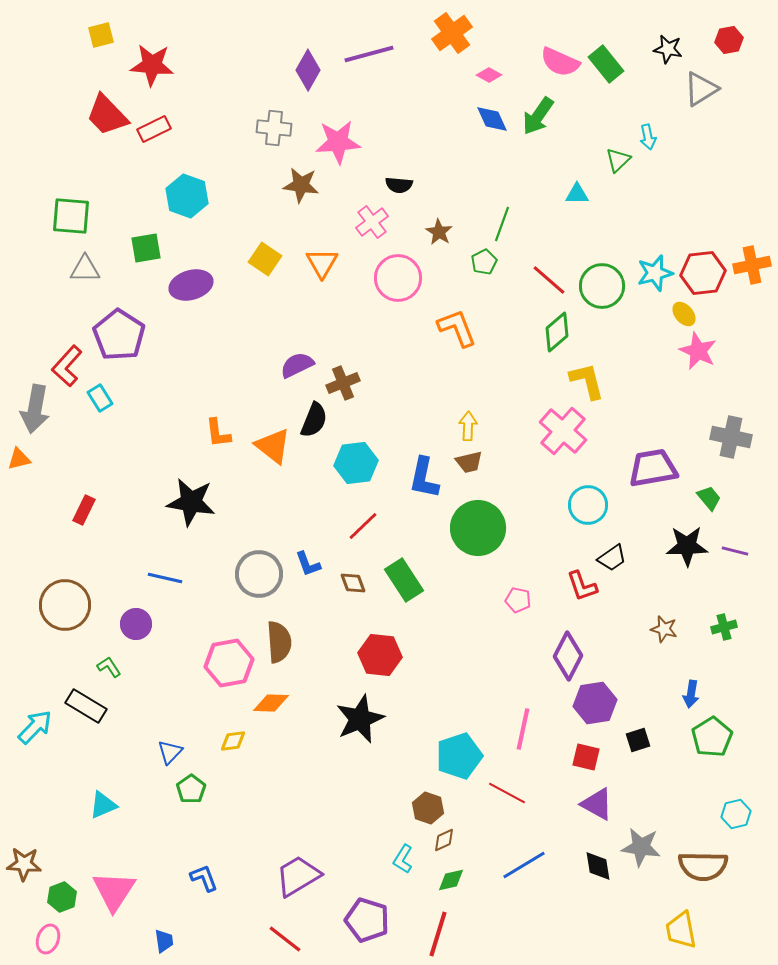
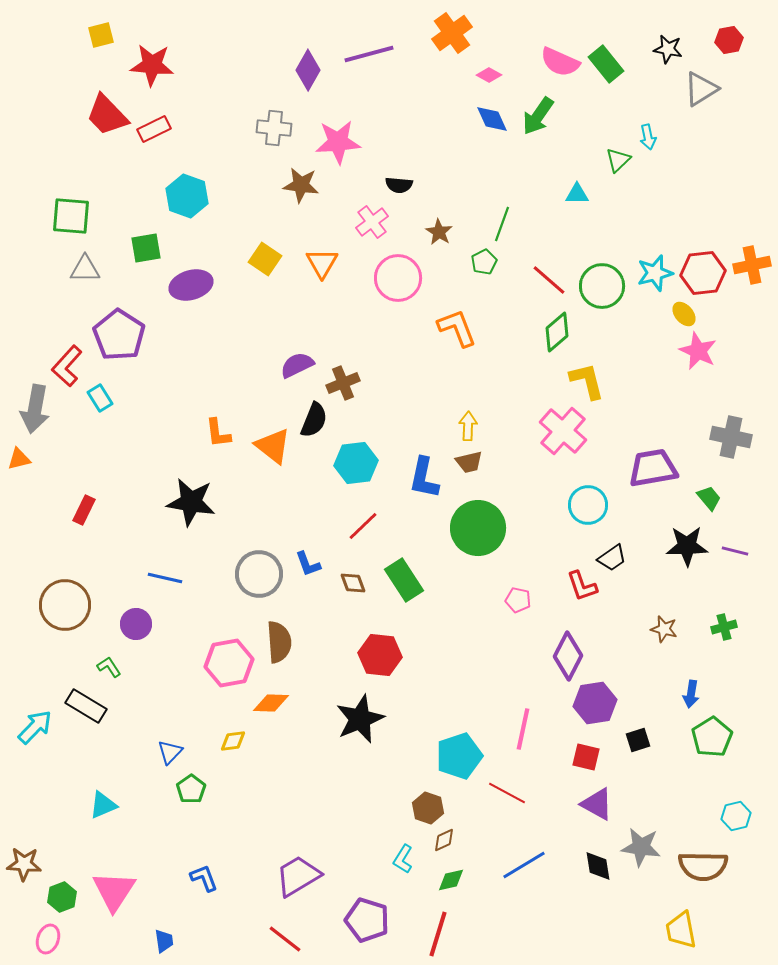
cyan hexagon at (736, 814): moved 2 px down
